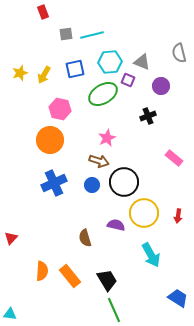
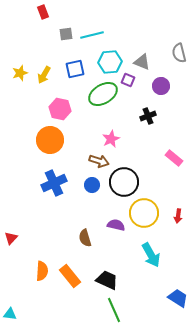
pink star: moved 4 px right, 1 px down
black trapezoid: rotated 35 degrees counterclockwise
